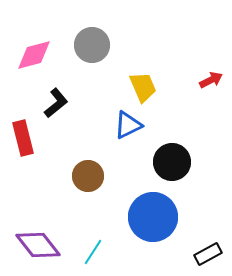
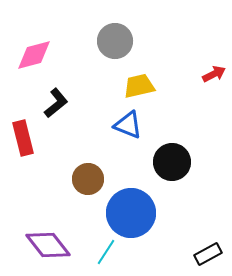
gray circle: moved 23 px right, 4 px up
red arrow: moved 3 px right, 6 px up
yellow trapezoid: moved 4 px left, 1 px up; rotated 80 degrees counterclockwise
blue triangle: rotated 48 degrees clockwise
brown circle: moved 3 px down
blue circle: moved 22 px left, 4 px up
purple diamond: moved 10 px right
cyan line: moved 13 px right
